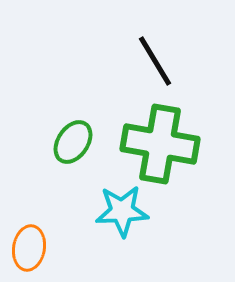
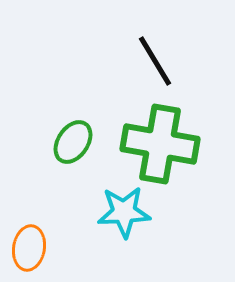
cyan star: moved 2 px right, 1 px down
